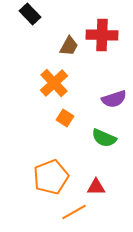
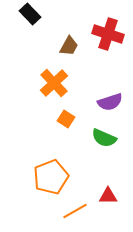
red cross: moved 6 px right, 1 px up; rotated 16 degrees clockwise
purple semicircle: moved 4 px left, 3 px down
orange square: moved 1 px right, 1 px down
red triangle: moved 12 px right, 9 px down
orange line: moved 1 px right, 1 px up
